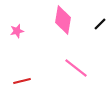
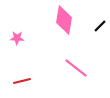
pink diamond: moved 1 px right
black line: moved 2 px down
pink star: moved 7 px down; rotated 16 degrees clockwise
